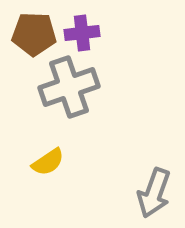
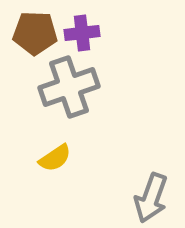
brown pentagon: moved 1 px right, 1 px up
yellow semicircle: moved 7 px right, 4 px up
gray arrow: moved 3 px left, 5 px down
